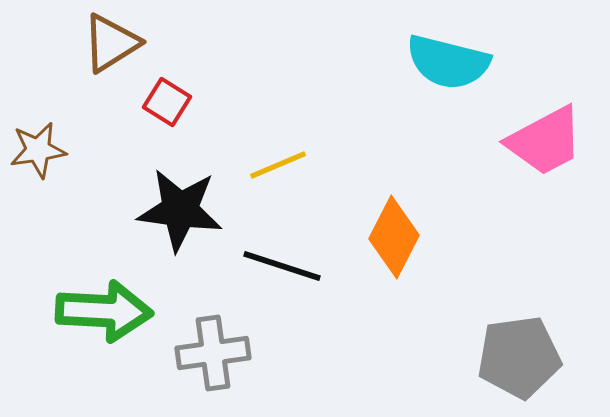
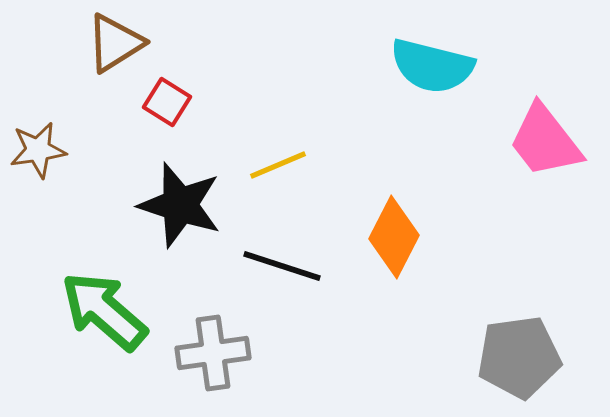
brown triangle: moved 4 px right
cyan semicircle: moved 16 px left, 4 px down
pink trapezoid: rotated 80 degrees clockwise
black star: moved 5 px up; rotated 10 degrees clockwise
green arrow: rotated 142 degrees counterclockwise
